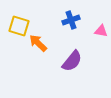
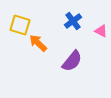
blue cross: moved 2 px right, 1 px down; rotated 18 degrees counterclockwise
yellow square: moved 1 px right, 1 px up
pink triangle: rotated 16 degrees clockwise
